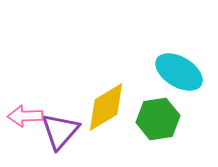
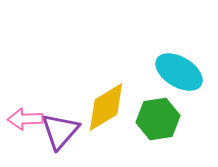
pink arrow: moved 3 px down
